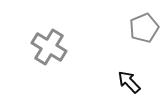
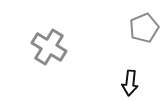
black arrow: moved 1 px right, 1 px down; rotated 130 degrees counterclockwise
